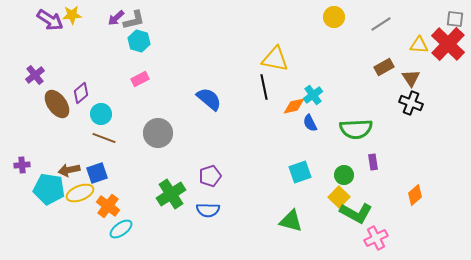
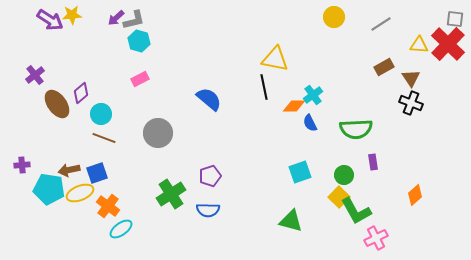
orange diamond at (294, 106): rotated 10 degrees clockwise
green L-shape at (356, 213): moved 2 px up; rotated 32 degrees clockwise
